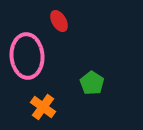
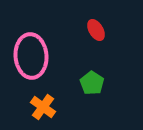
red ellipse: moved 37 px right, 9 px down
pink ellipse: moved 4 px right
